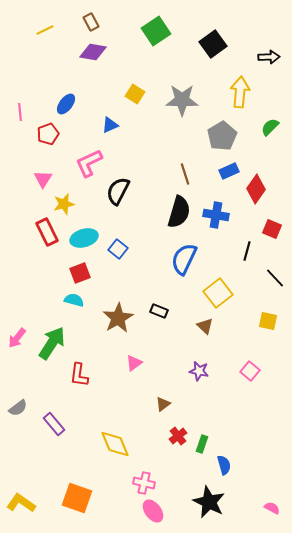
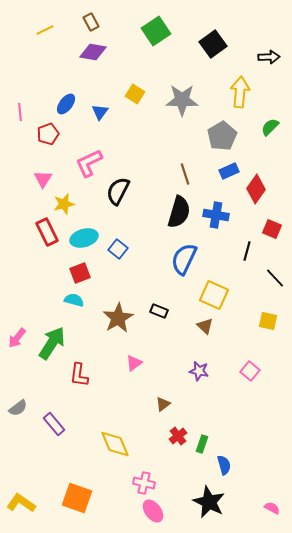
blue triangle at (110, 125): moved 10 px left, 13 px up; rotated 30 degrees counterclockwise
yellow square at (218, 293): moved 4 px left, 2 px down; rotated 28 degrees counterclockwise
